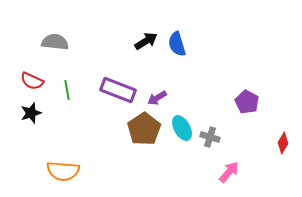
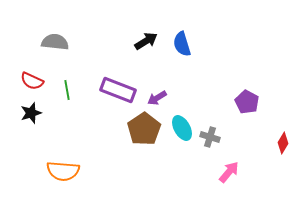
blue semicircle: moved 5 px right
